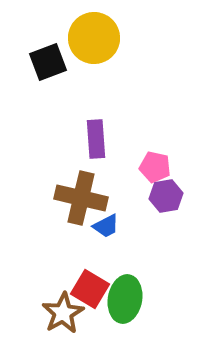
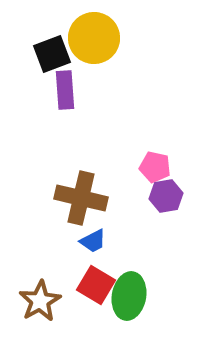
black square: moved 4 px right, 8 px up
purple rectangle: moved 31 px left, 49 px up
blue trapezoid: moved 13 px left, 15 px down
red square: moved 6 px right, 4 px up
green ellipse: moved 4 px right, 3 px up
brown star: moved 23 px left, 12 px up
